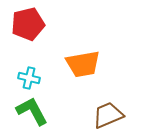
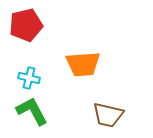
red pentagon: moved 2 px left, 1 px down
orange trapezoid: rotated 6 degrees clockwise
brown trapezoid: rotated 144 degrees counterclockwise
